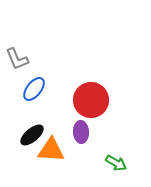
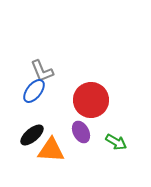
gray L-shape: moved 25 px right, 12 px down
blue ellipse: moved 2 px down
purple ellipse: rotated 25 degrees counterclockwise
green arrow: moved 21 px up
